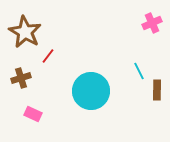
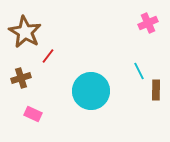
pink cross: moved 4 px left
brown rectangle: moved 1 px left
